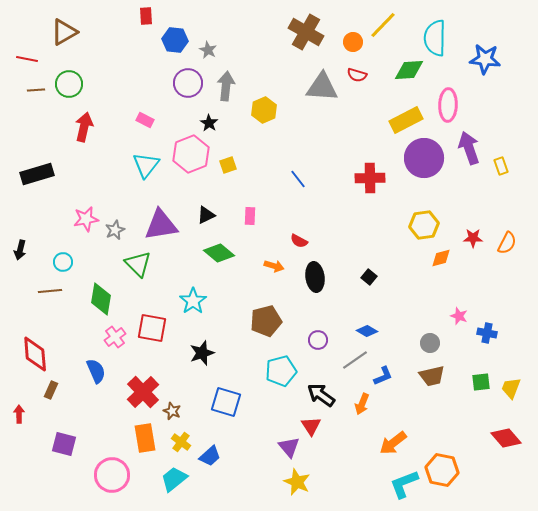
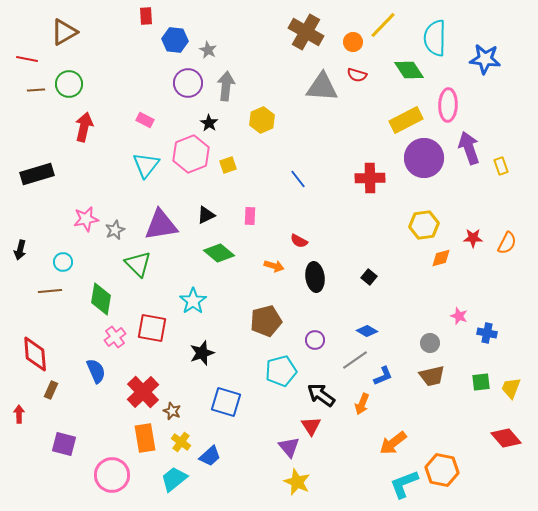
green diamond at (409, 70): rotated 60 degrees clockwise
yellow hexagon at (264, 110): moved 2 px left, 10 px down
purple circle at (318, 340): moved 3 px left
